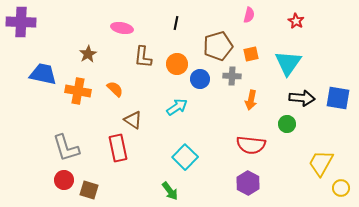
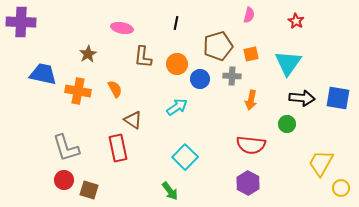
orange semicircle: rotated 18 degrees clockwise
